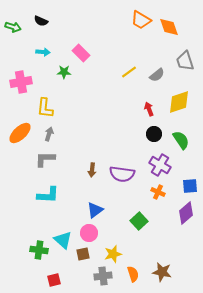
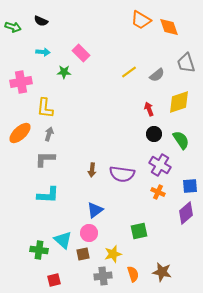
gray trapezoid: moved 1 px right, 2 px down
green square: moved 10 px down; rotated 30 degrees clockwise
